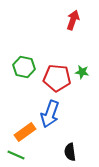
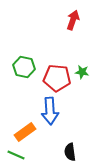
blue arrow: moved 3 px up; rotated 24 degrees counterclockwise
